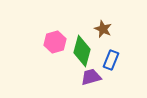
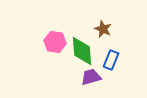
pink hexagon: rotated 25 degrees clockwise
green diamond: rotated 20 degrees counterclockwise
